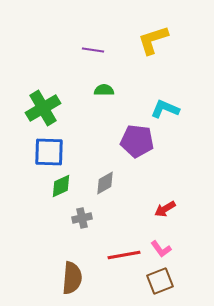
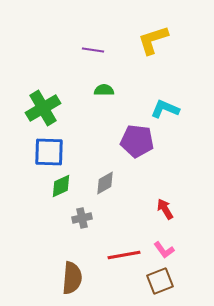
red arrow: rotated 90 degrees clockwise
pink L-shape: moved 3 px right, 1 px down
